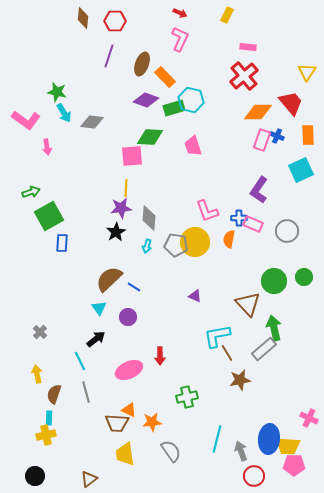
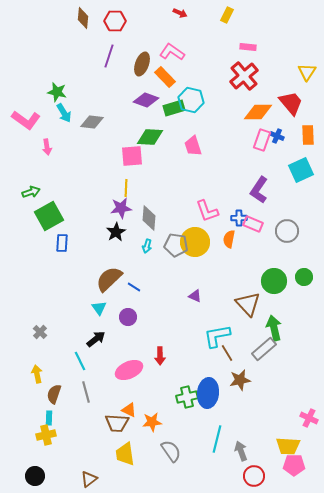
pink L-shape at (180, 39): moved 8 px left, 13 px down; rotated 80 degrees counterclockwise
blue ellipse at (269, 439): moved 61 px left, 46 px up
